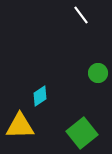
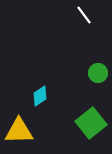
white line: moved 3 px right
yellow triangle: moved 1 px left, 5 px down
green square: moved 9 px right, 10 px up
